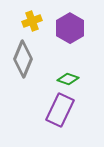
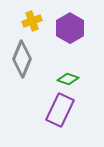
gray diamond: moved 1 px left
